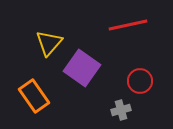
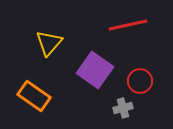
purple square: moved 13 px right, 2 px down
orange rectangle: rotated 20 degrees counterclockwise
gray cross: moved 2 px right, 2 px up
